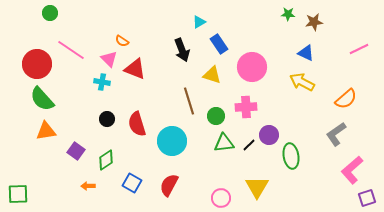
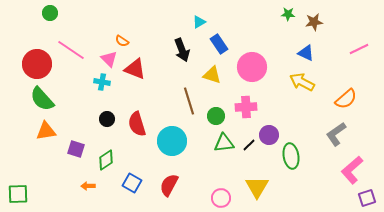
purple square at (76, 151): moved 2 px up; rotated 18 degrees counterclockwise
